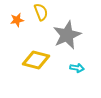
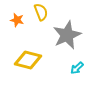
orange star: rotated 24 degrees clockwise
yellow diamond: moved 8 px left
cyan arrow: rotated 128 degrees clockwise
